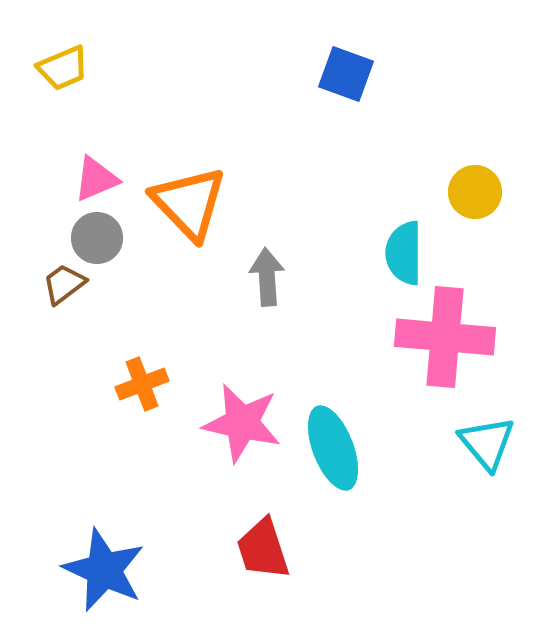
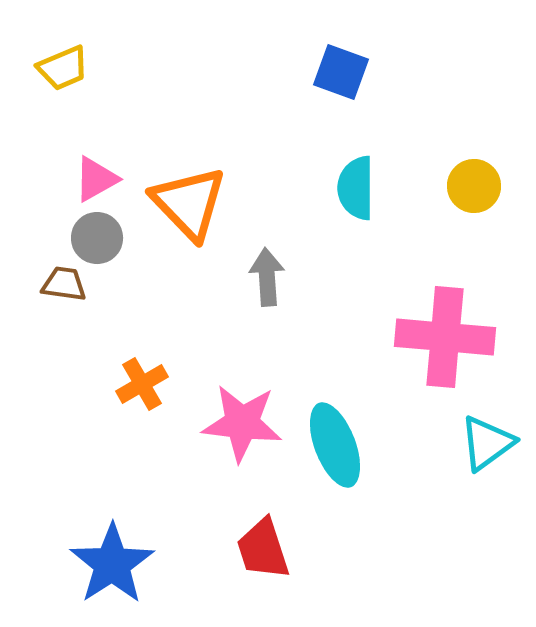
blue square: moved 5 px left, 2 px up
pink triangle: rotated 6 degrees counterclockwise
yellow circle: moved 1 px left, 6 px up
cyan semicircle: moved 48 px left, 65 px up
brown trapezoid: rotated 45 degrees clockwise
orange cross: rotated 9 degrees counterclockwise
pink star: rotated 6 degrees counterclockwise
cyan triangle: rotated 34 degrees clockwise
cyan ellipse: moved 2 px right, 3 px up
blue star: moved 8 px right, 6 px up; rotated 14 degrees clockwise
